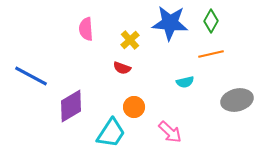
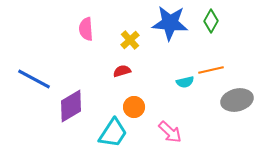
orange line: moved 16 px down
red semicircle: moved 3 px down; rotated 144 degrees clockwise
blue line: moved 3 px right, 3 px down
cyan trapezoid: moved 2 px right
